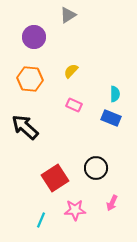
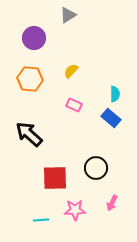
purple circle: moved 1 px down
blue rectangle: rotated 18 degrees clockwise
black arrow: moved 4 px right, 7 px down
red square: rotated 32 degrees clockwise
cyan line: rotated 63 degrees clockwise
